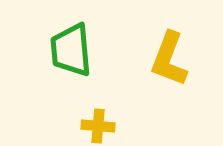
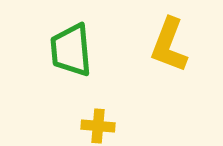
yellow L-shape: moved 14 px up
